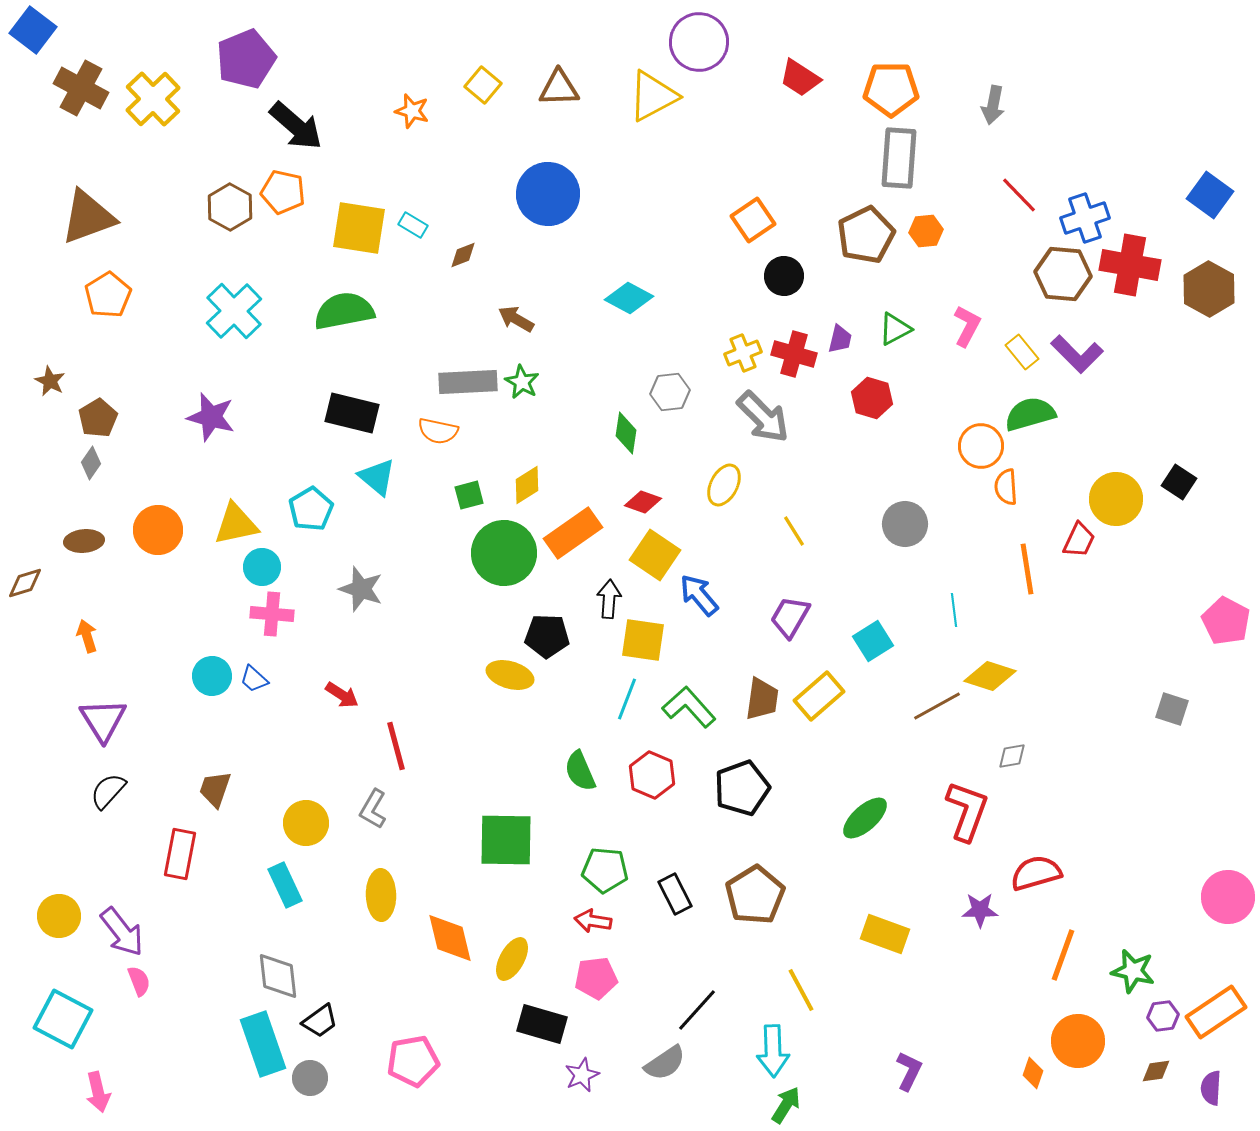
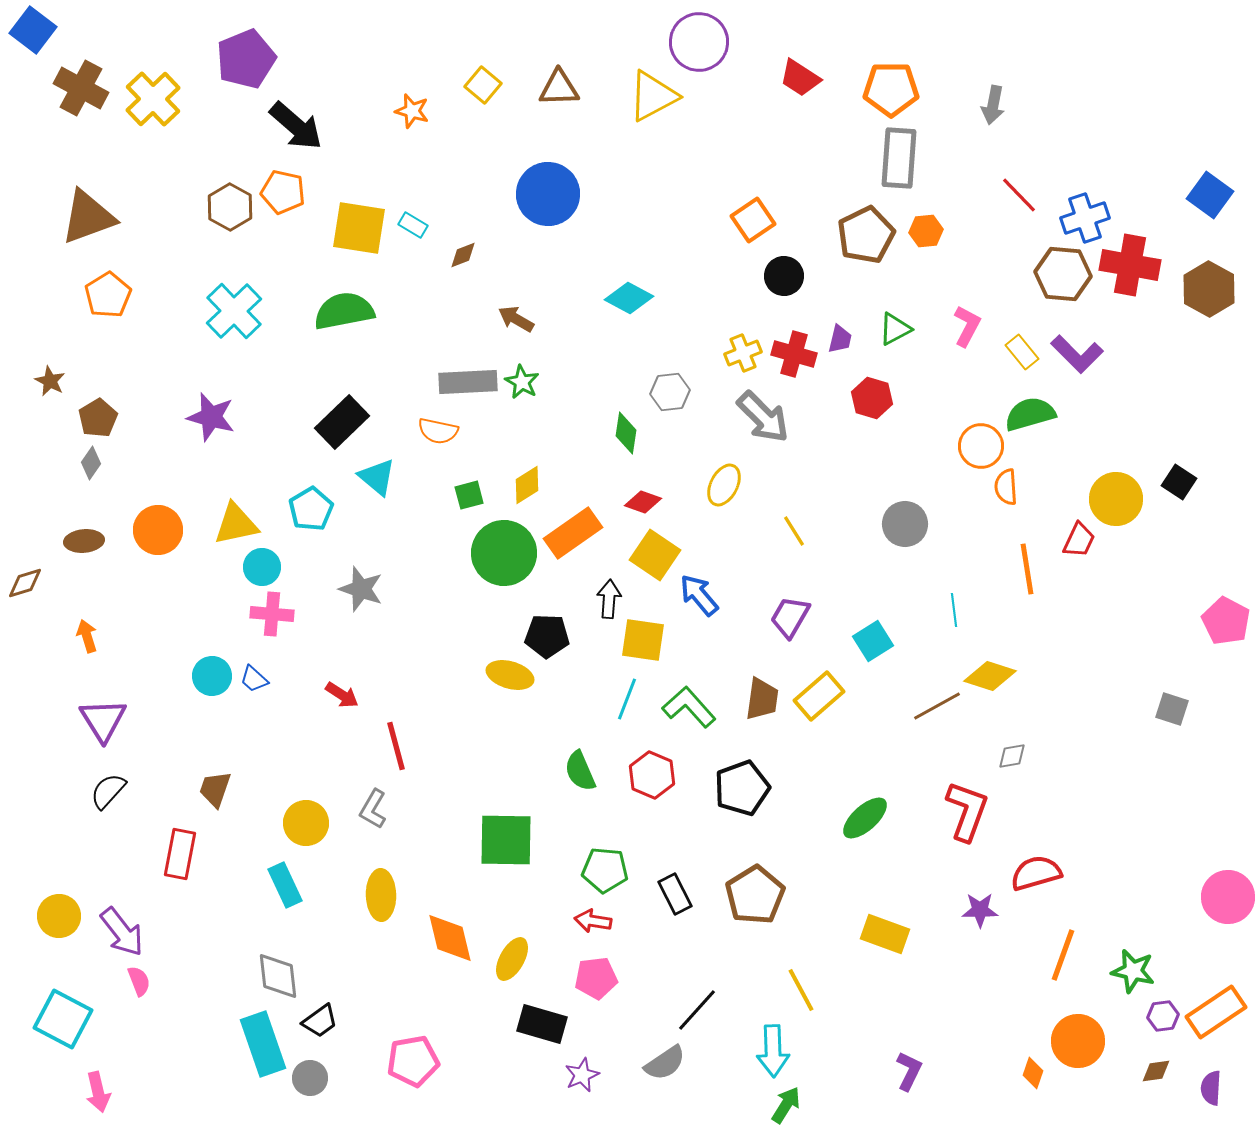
black rectangle at (352, 413): moved 10 px left, 9 px down; rotated 58 degrees counterclockwise
